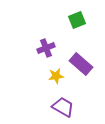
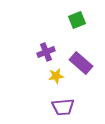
purple cross: moved 4 px down
purple rectangle: moved 1 px up
purple trapezoid: rotated 145 degrees clockwise
